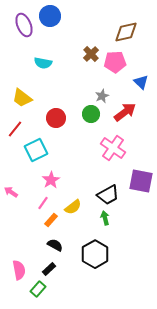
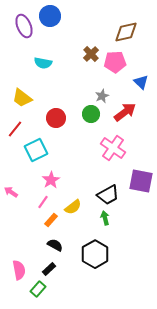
purple ellipse: moved 1 px down
pink line: moved 1 px up
